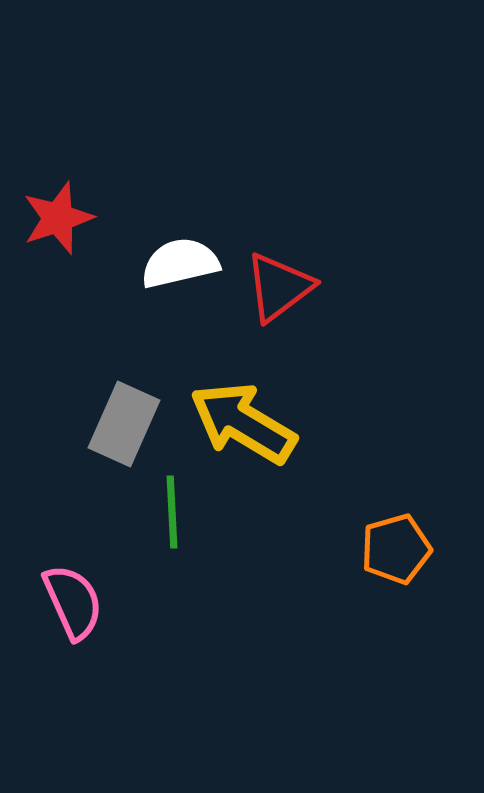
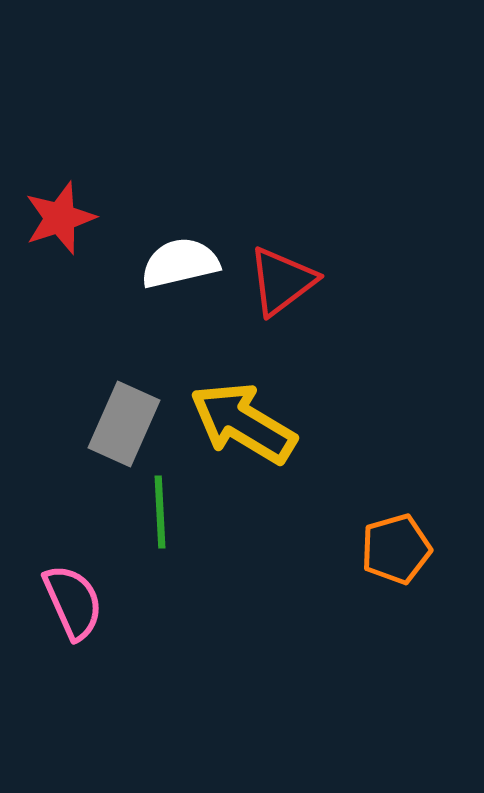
red star: moved 2 px right
red triangle: moved 3 px right, 6 px up
green line: moved 12 px left
